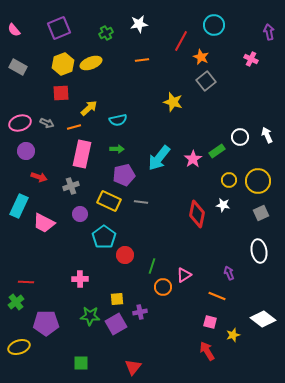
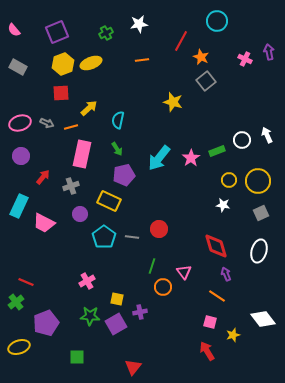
cyan circle at (214, 25): moved 3 px right, 4 px up
purple square at (59, 28): moved 2 px left, 4 px down
purple arrow at (269, 32): moved 20 px down
pink cross at (251, 59): moved 6 px left
cyan semicircle at (118, 120): rotated 114 degrees clockwise
orange line at (74, 127): moved 3 px left
white circle at (240, 137): moved 2 px right, 3 px down
green arrow at (117, 149): rotated 56 degrees clockwise
purple circle at (26, 151): moved 5 px left, 5 px down
green rectangle at (217, 151): rotated 14 degrees clockwise
pink star at (193, 159): moved 2 px left, 1 px up
red arrow at (39, 177): moved 4 px right; rotated 70 degrees counterclockwise
gray line at (141, 202): moved 9 px left, 35 px down
red diamond at (197, 214): moved 19 px right, 32 px down; rotated 28 degrees counterclockwise
white ellipse at (259, 251): rotated 25 degrees clockwise
red circle at (125, 255): moved 34 px right, 26 px up
purple arrow at (229, 273): moved 3 px left, 1 px down
pink triangle at (184, 275): moved 3 px up; rotated 35 degrees counterclockwise
pink cross at (80, 279): moved 7 px right, 2 px down; rotated 28 degrees counterclockwise
red line at (26, 282): rotated 21 degrees clockwise
orange line at (217, 296): rotated 12 degrees clockwise
yellow square at (117, 299): rotated 16 degrees clockwise
white diamond at (263, 319): rotated 15 degrees clockwise
purple pentagon at (46, 323): rotated 20 degrees counterclockwise
green square at (81, 363): moved 4 px left, 6 px up
